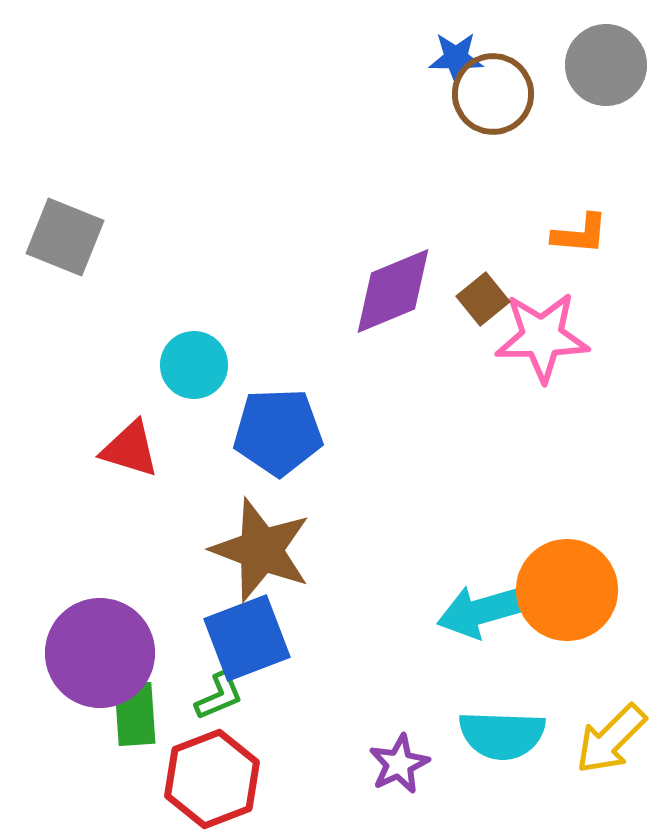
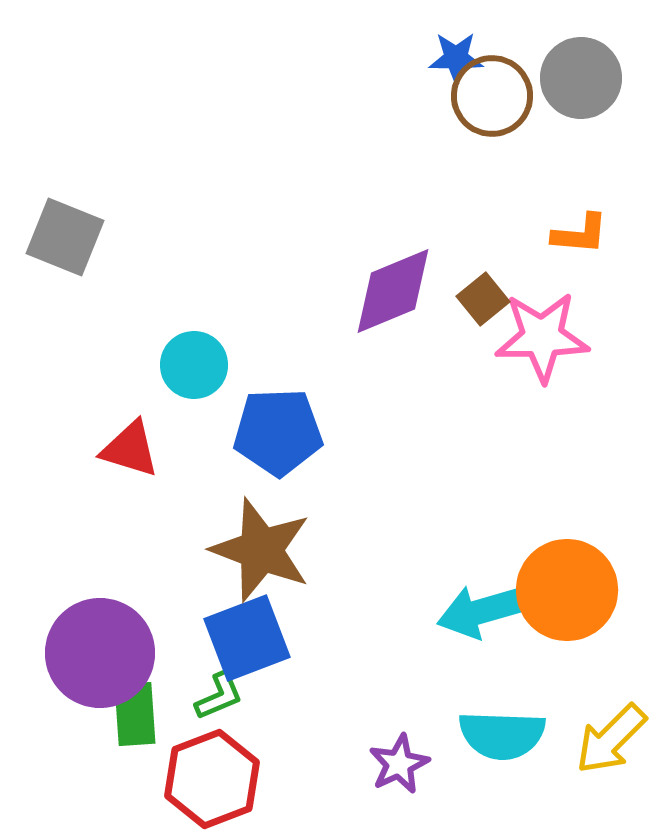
gray circle: moved 25 px left, 13 px down
brown circle: moved 1 px left, 2 px down
